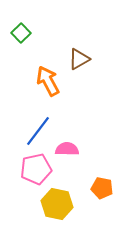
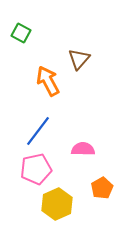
green square: rotated 18 degrees counterclockwise
brown triangle: rotated 20 degrees counterclockwise
pink semicircle: moved 16 px right
orange pentagon: rotated 30 degrees clockwise
yellow hexagon: rotated 24 degrees clockwise
